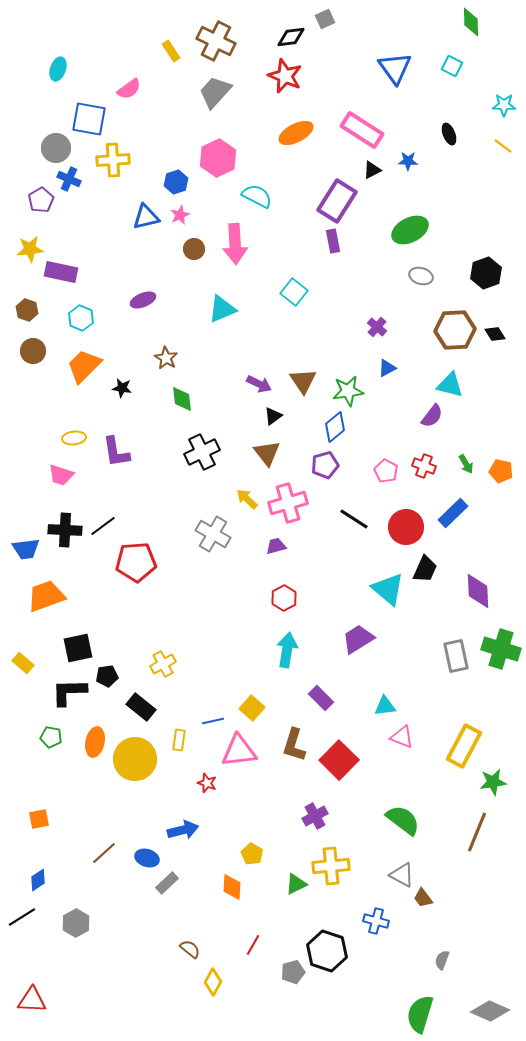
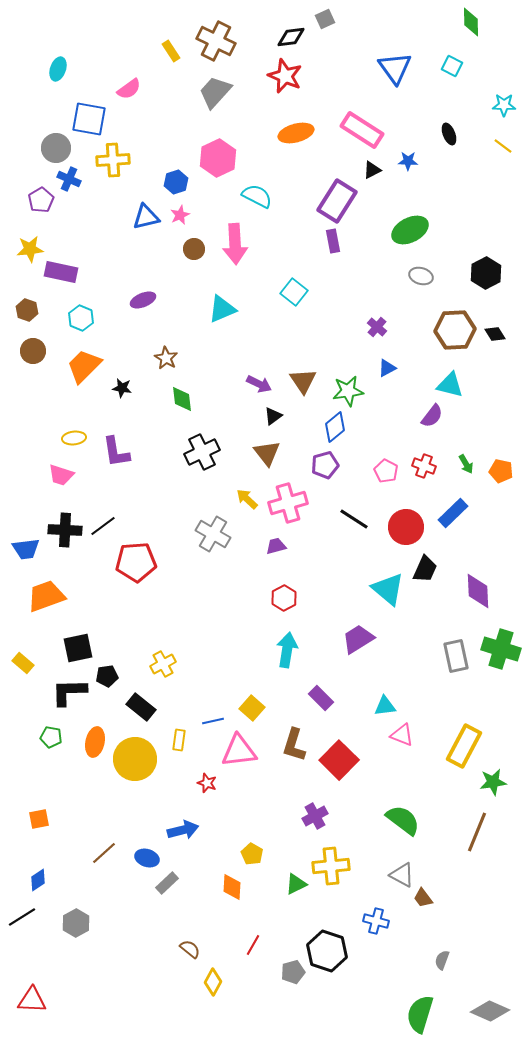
orange ellipse at (296, 133): rotated 12 degrees clockwise
black hexagon at (486, 273): rotated 8 degrees counterclockwise
pink triangle at (402, 737): moved 2 px up
